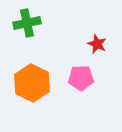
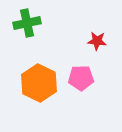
red star: moved 3 px up; rotated 18 degrees counterclockwise
orange hexagon: moved 7 px right
